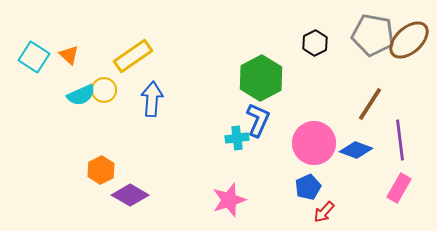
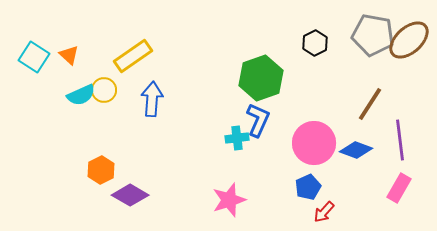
green hexagon: rotated 9 degrees clockwise
